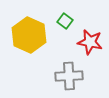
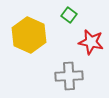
green square: moved 4 px right, 6 px up
red star: moved 1 px right
